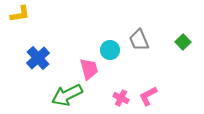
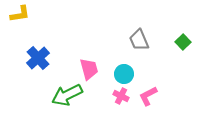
cyan circle: moved 14 px right, 24 px down
pink cross: moved 2 px up
